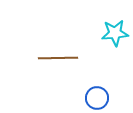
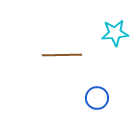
brown line: moved 4 px right, 3 px up
